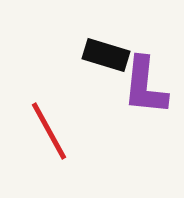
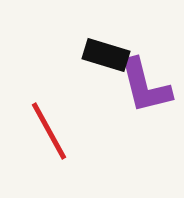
purple L-shape: rotated 20 degrees counterclockwise
